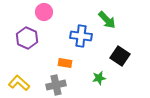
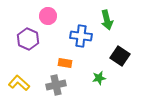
pink circle: moved 4 px right, 4 px down
green arrow: rotated 30 degrees clockwise
purple hexagon: moved 1 px right, 1 px down
